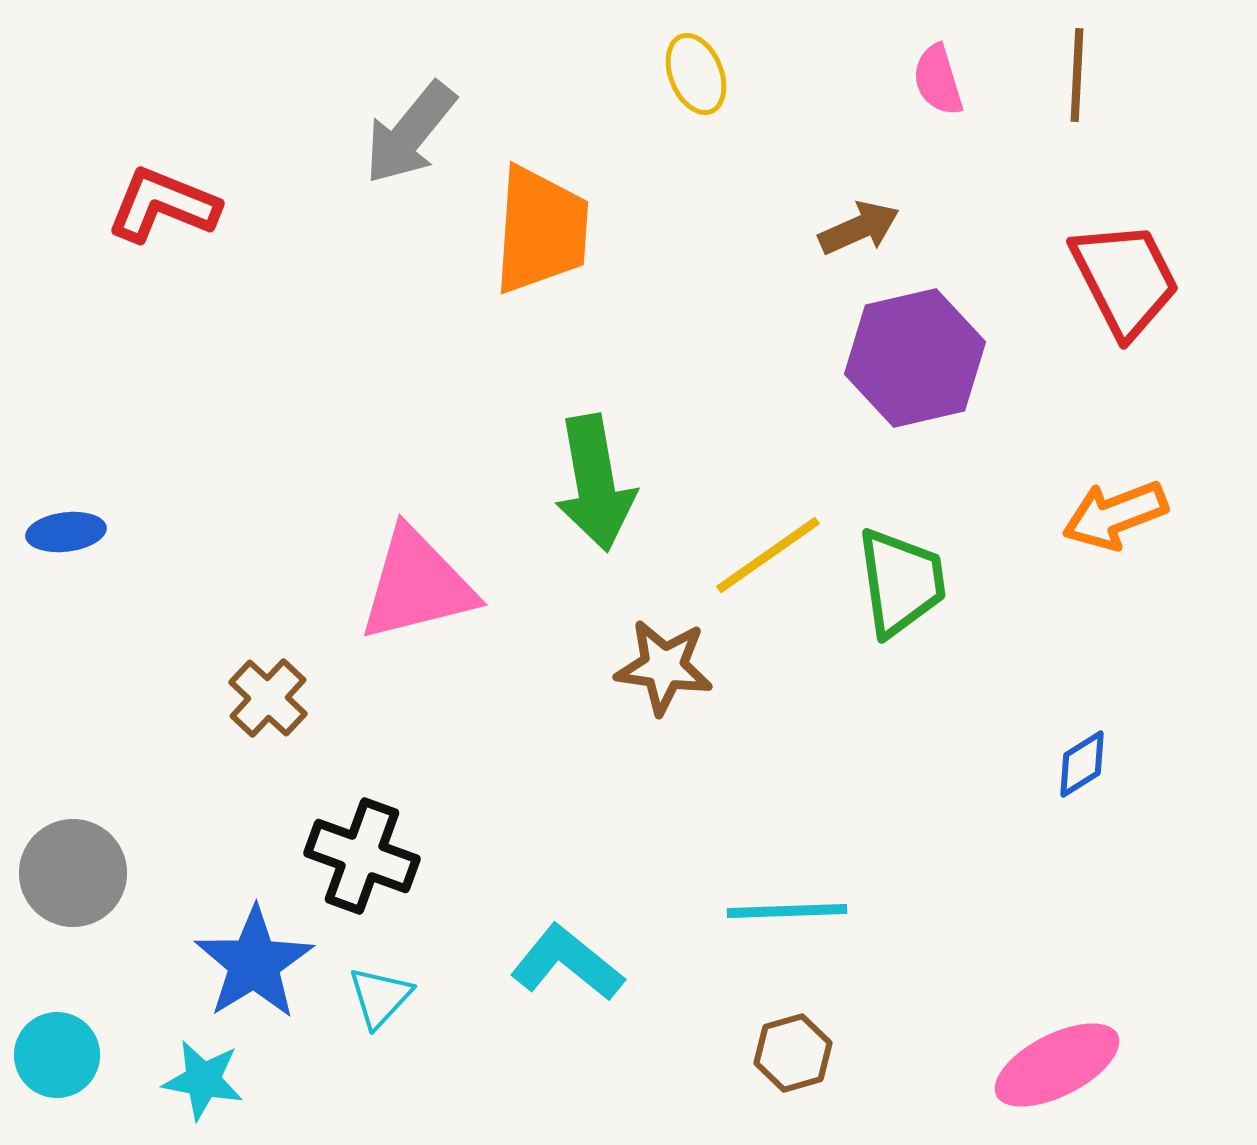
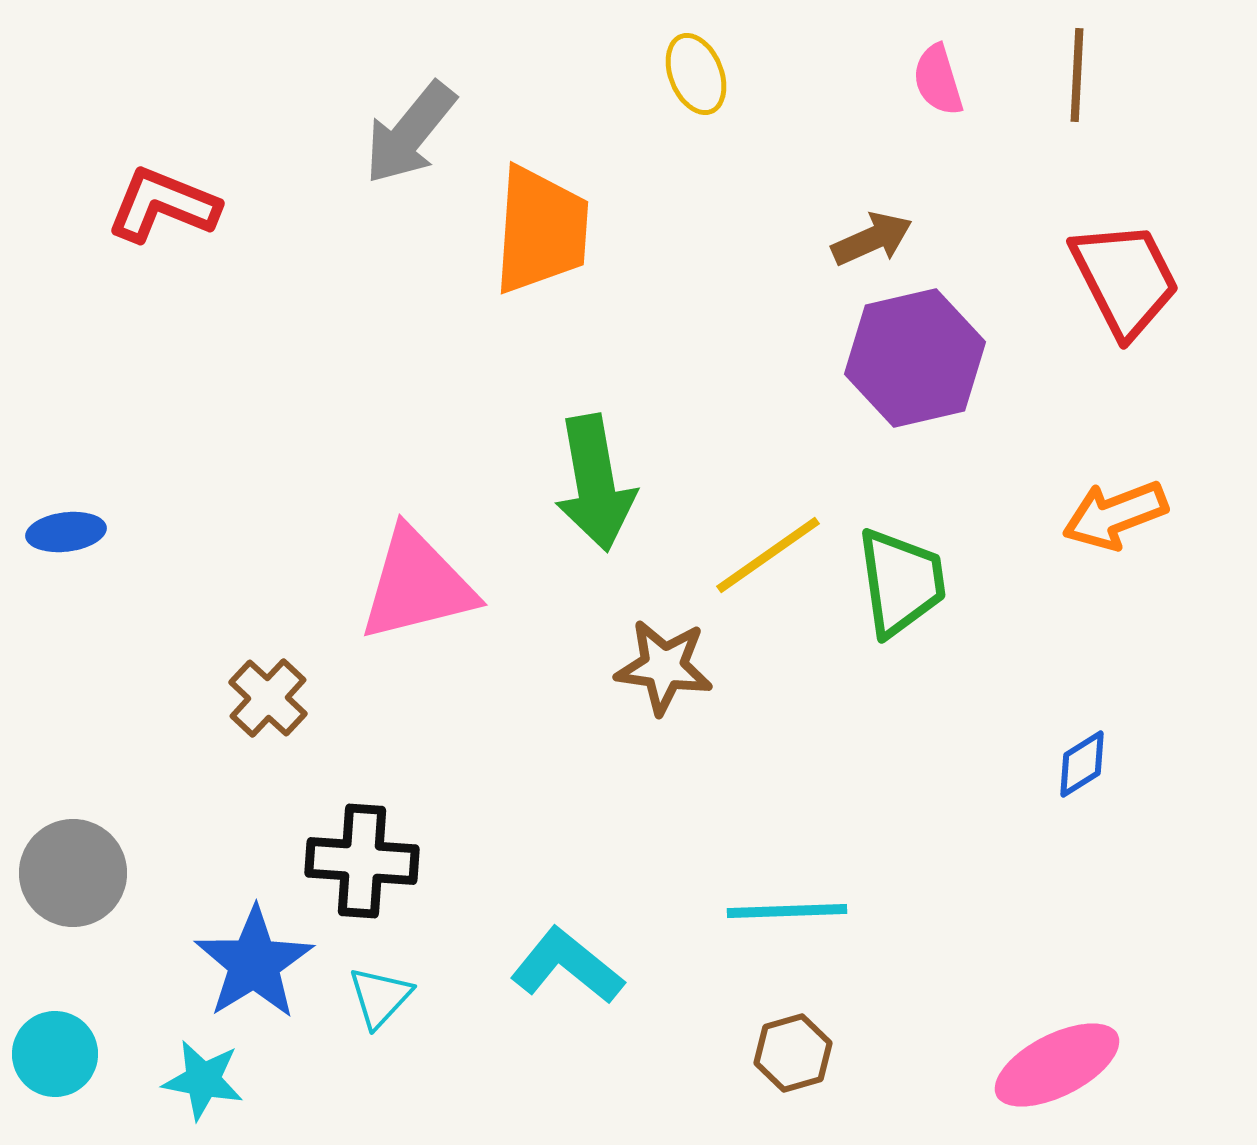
brown arrow: moved 13 px right, 11 px down
black cross: moved 5 px down; rotated 16 degrees counterclockwise
cyan L-shape: moved 3 px down
cyan circle: moved 2 px left, 1 px up
